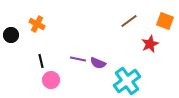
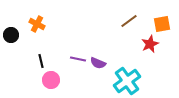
orange square: moved 3 px left, 3 px down; rotated 30 degrees counterclockwise
